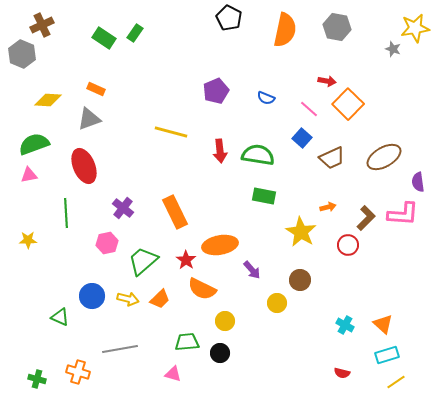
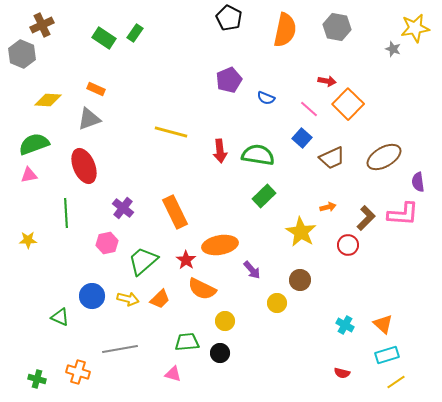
purple pentagon at (216, 91): moved 13 px right, 11 px up
green rectangle at (264, 196): rotated 55 degrees counterclockwise
